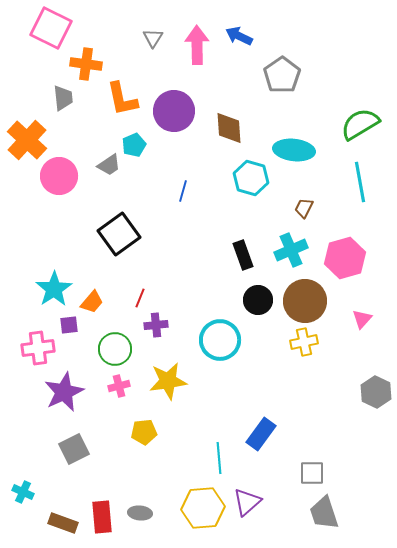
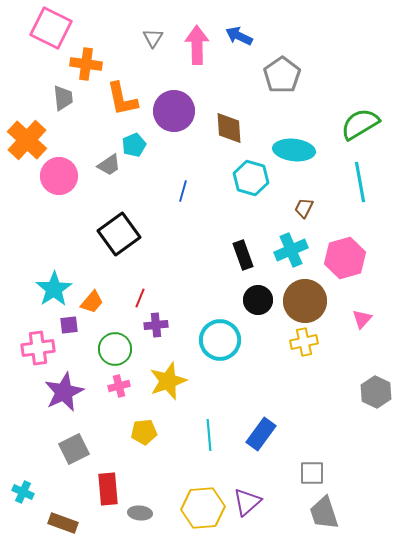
yellow star at (168, 381): rotated 12 degrees counterclockwise
cyan line at (219, 458): moved 10 px left, 23 px up
red rectangle at (102, 517): moved 6 px right, 28 px up
